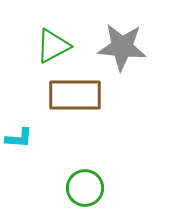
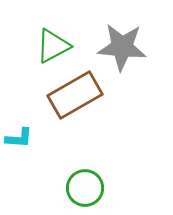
brown rectangle: rotated 30 degrees counterclockwise
